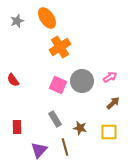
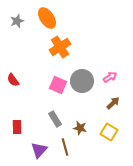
yellow square: rotated 30 degrees clockwise
